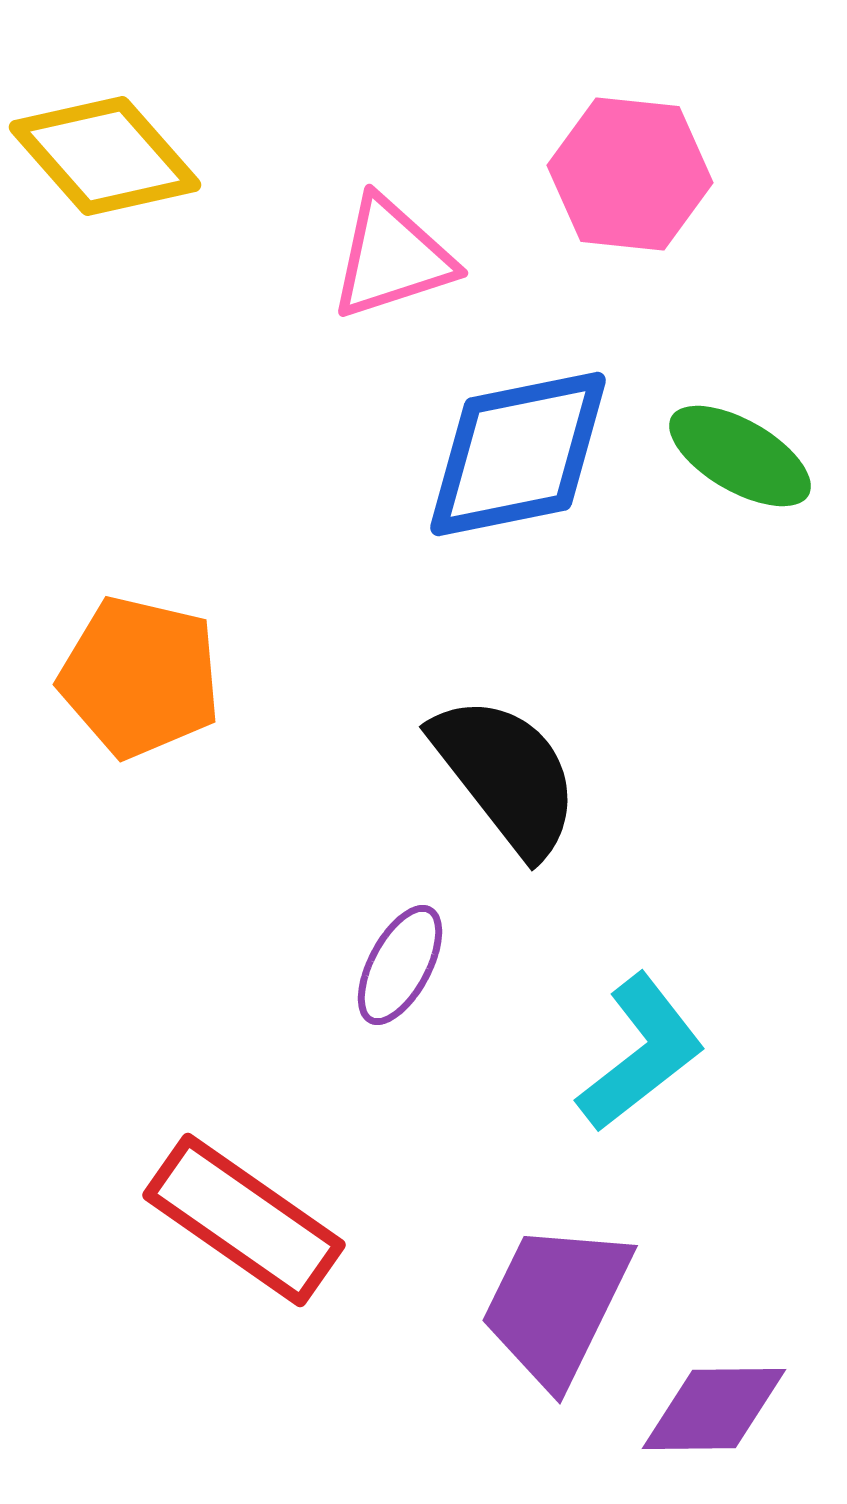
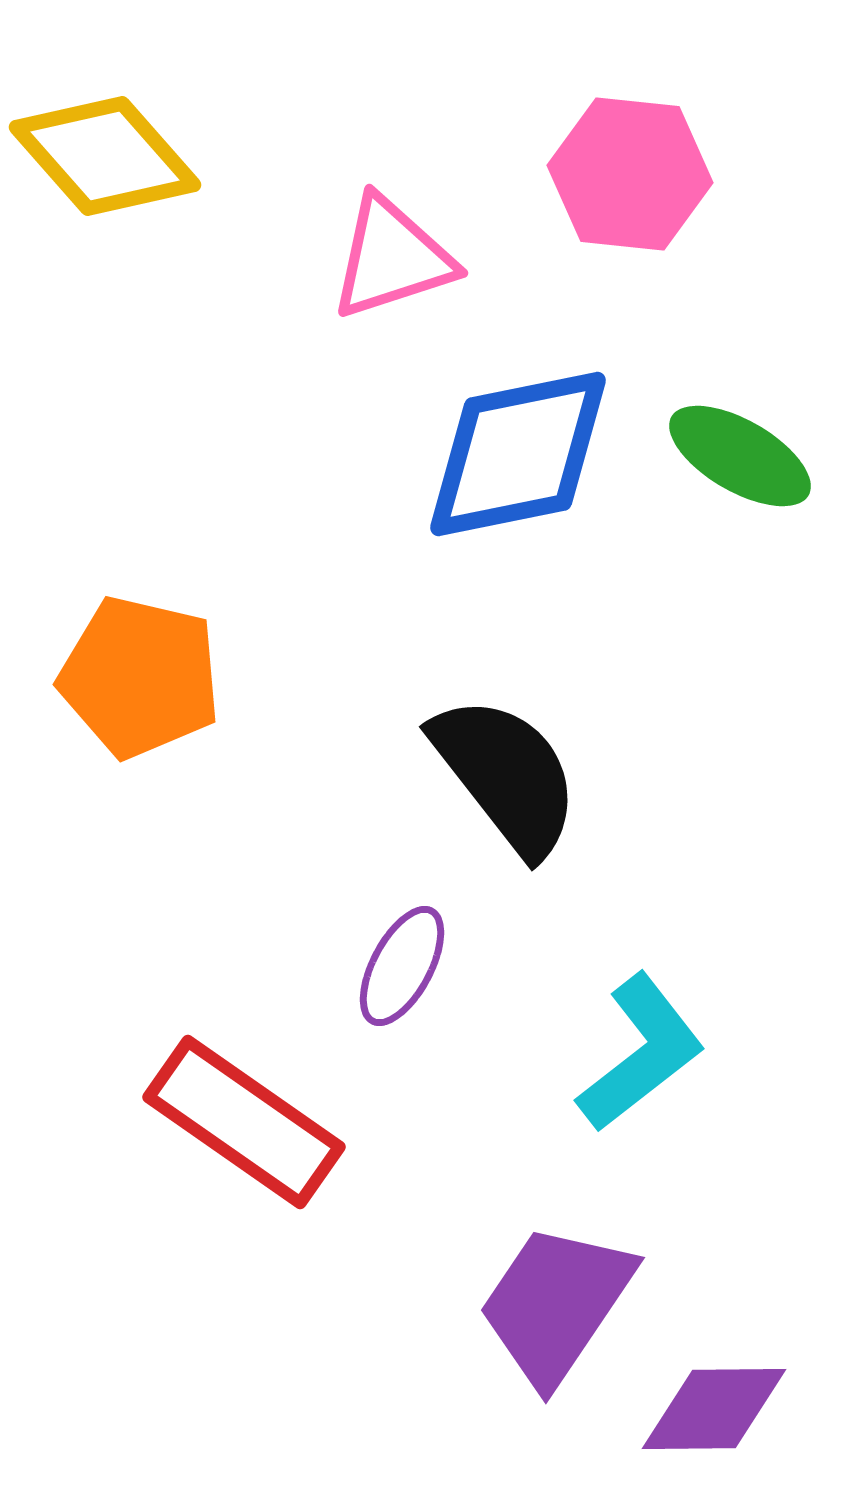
purple ellipse: moved 2 px right, 1 px down
red rectangle: moved 98 px up
purple trapezoid: rotated 8 degrees clockwise
